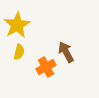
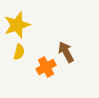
yellow star: rotated 12 degrees clockwise
